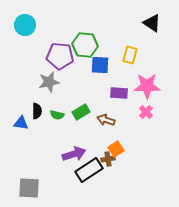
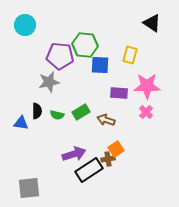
gray square: rotated 10 degrees counterclockwise
